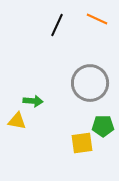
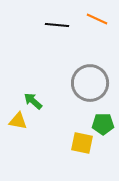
black line: rotated 70 degrees clockwise
green arrow: rotated 144 degrees counterclockwise
yellow triangle: moved 1 px right
green pentagon: moved 2 px up
yellow square: rotated 20 degrees clockwise
